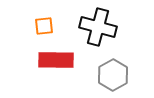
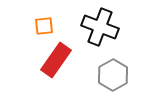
black cross: moved 2 px right; rotated 6 degrees clockwise
red rectangle: rotated 56 degrees counterclockwise
